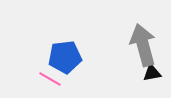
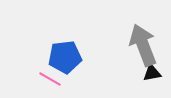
gray arrow: rotated 6 degrees counterclockwise
